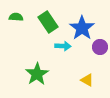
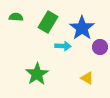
green rectangle: rotated 65 degrees clockwise
yellow triangle: moved 2 px up
